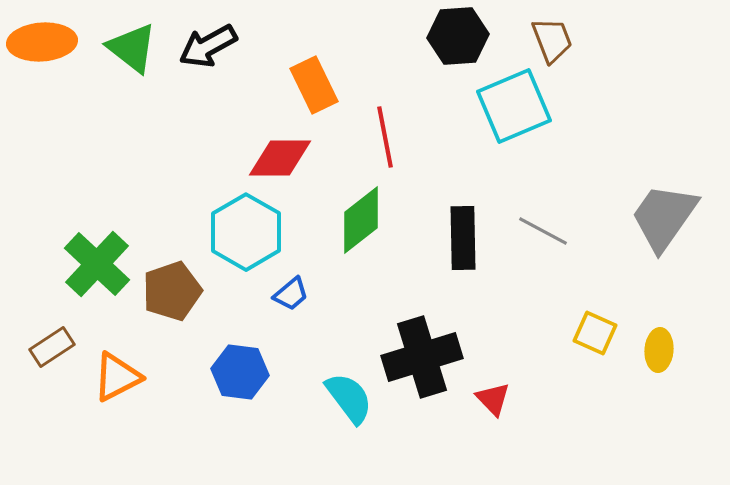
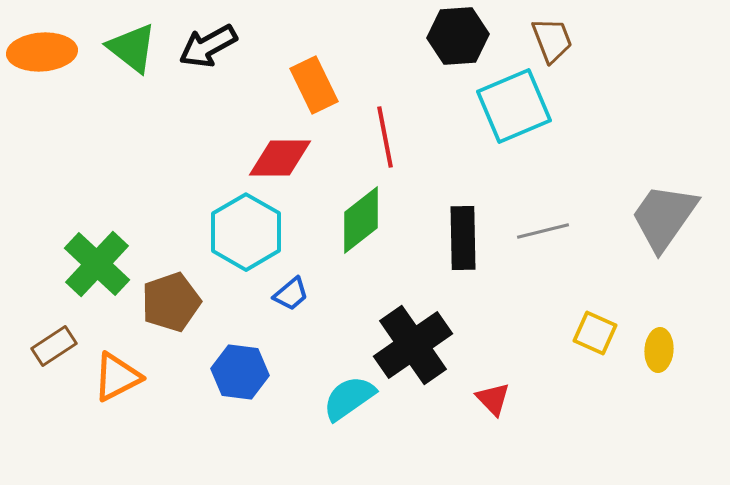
orange ellipse: moved 10 px down
gray line: rotated 42 degrees counterclockwise
brown pentagon: moved 1 px left, 11 px down
brown rectangle: moved 2 px right, 1 px up
black cross: moved 9 px left, 12 px up; rotated 18 degrees counterclockwise
cyan semicircle: rotated 88 degrees counterclockwise
